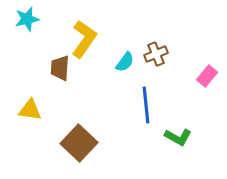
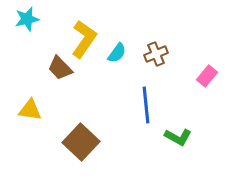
cyan semicircle: moved 8 px left, 9 px up
brown trapezoid: rotated 48 degrees counterclockwise
brown square: moved 2 px right, 1 px up
